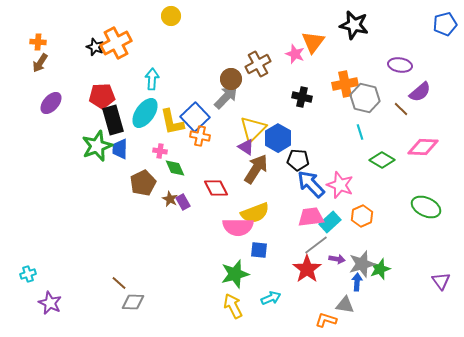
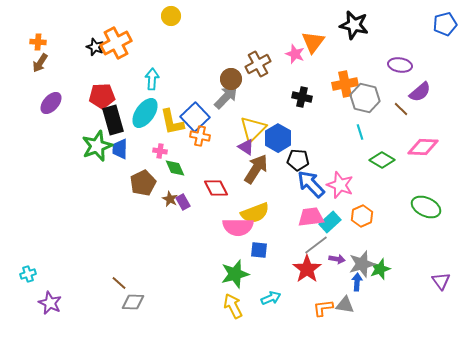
orange L-shape at (326, 320): moved 3 px left, 12 px up; rotated 25 degrees counterclockwise
